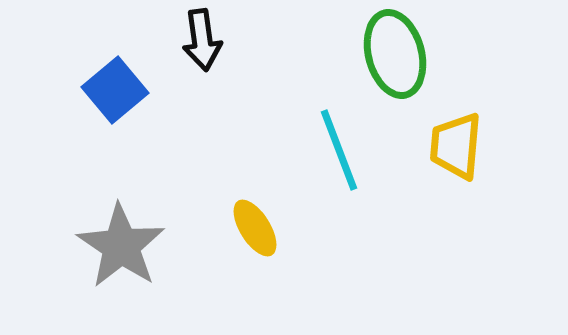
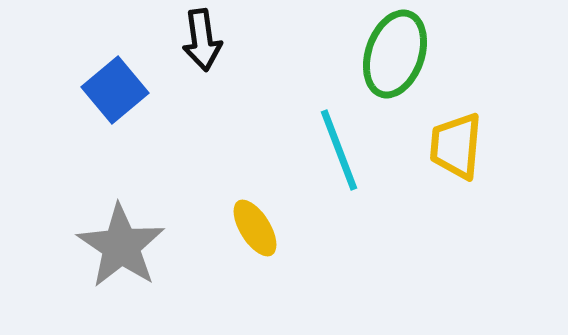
green ellipse: rotated 34 degrees clockwise
